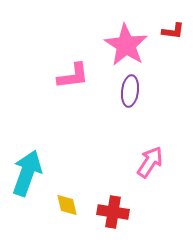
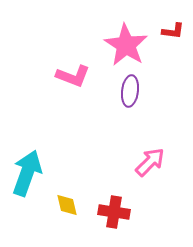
pink L-shape: rotated 28 degrees clockwise
pink arrow: rotated 12 degrees clockwise
red cross: moved 1 px right
